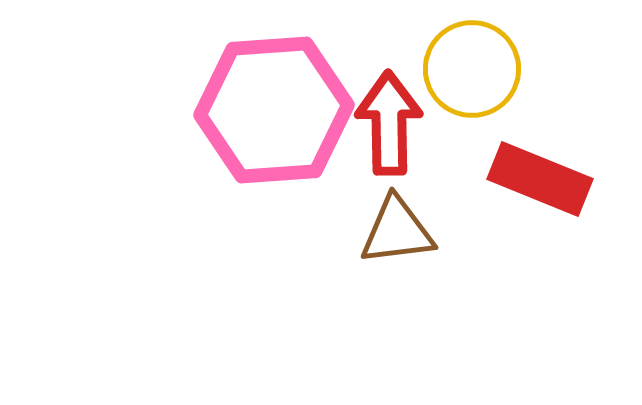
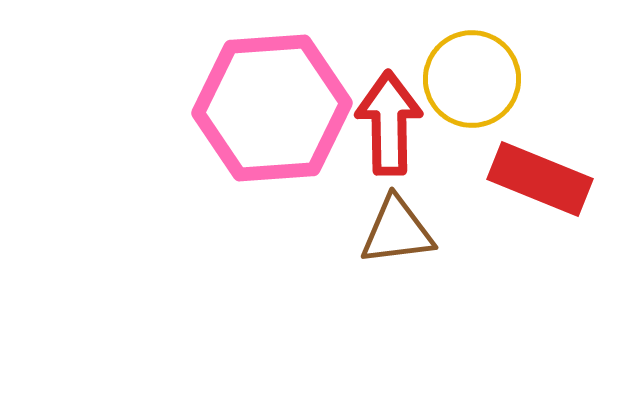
yellow circle: moved 10 px down
pink hexagon: moved 2 px left, 2 px up
